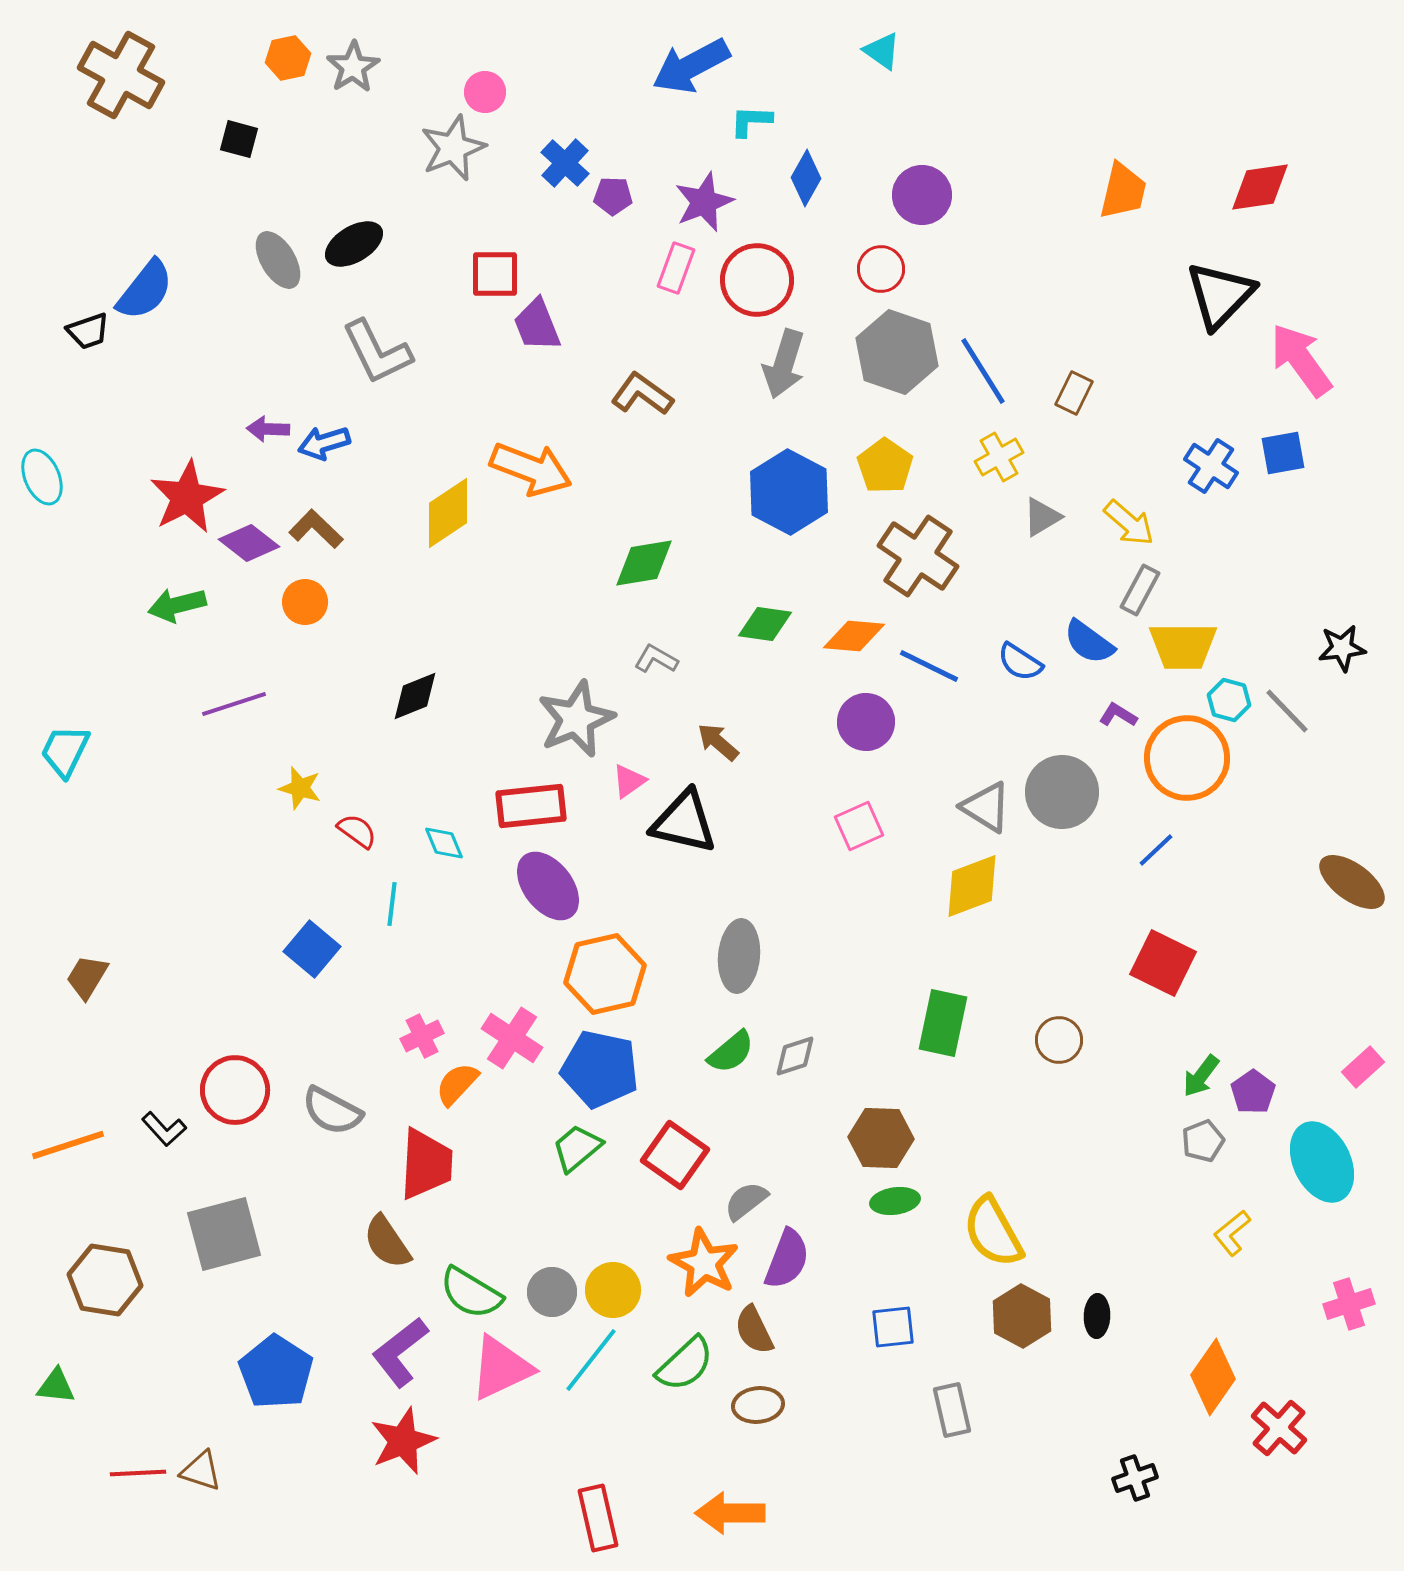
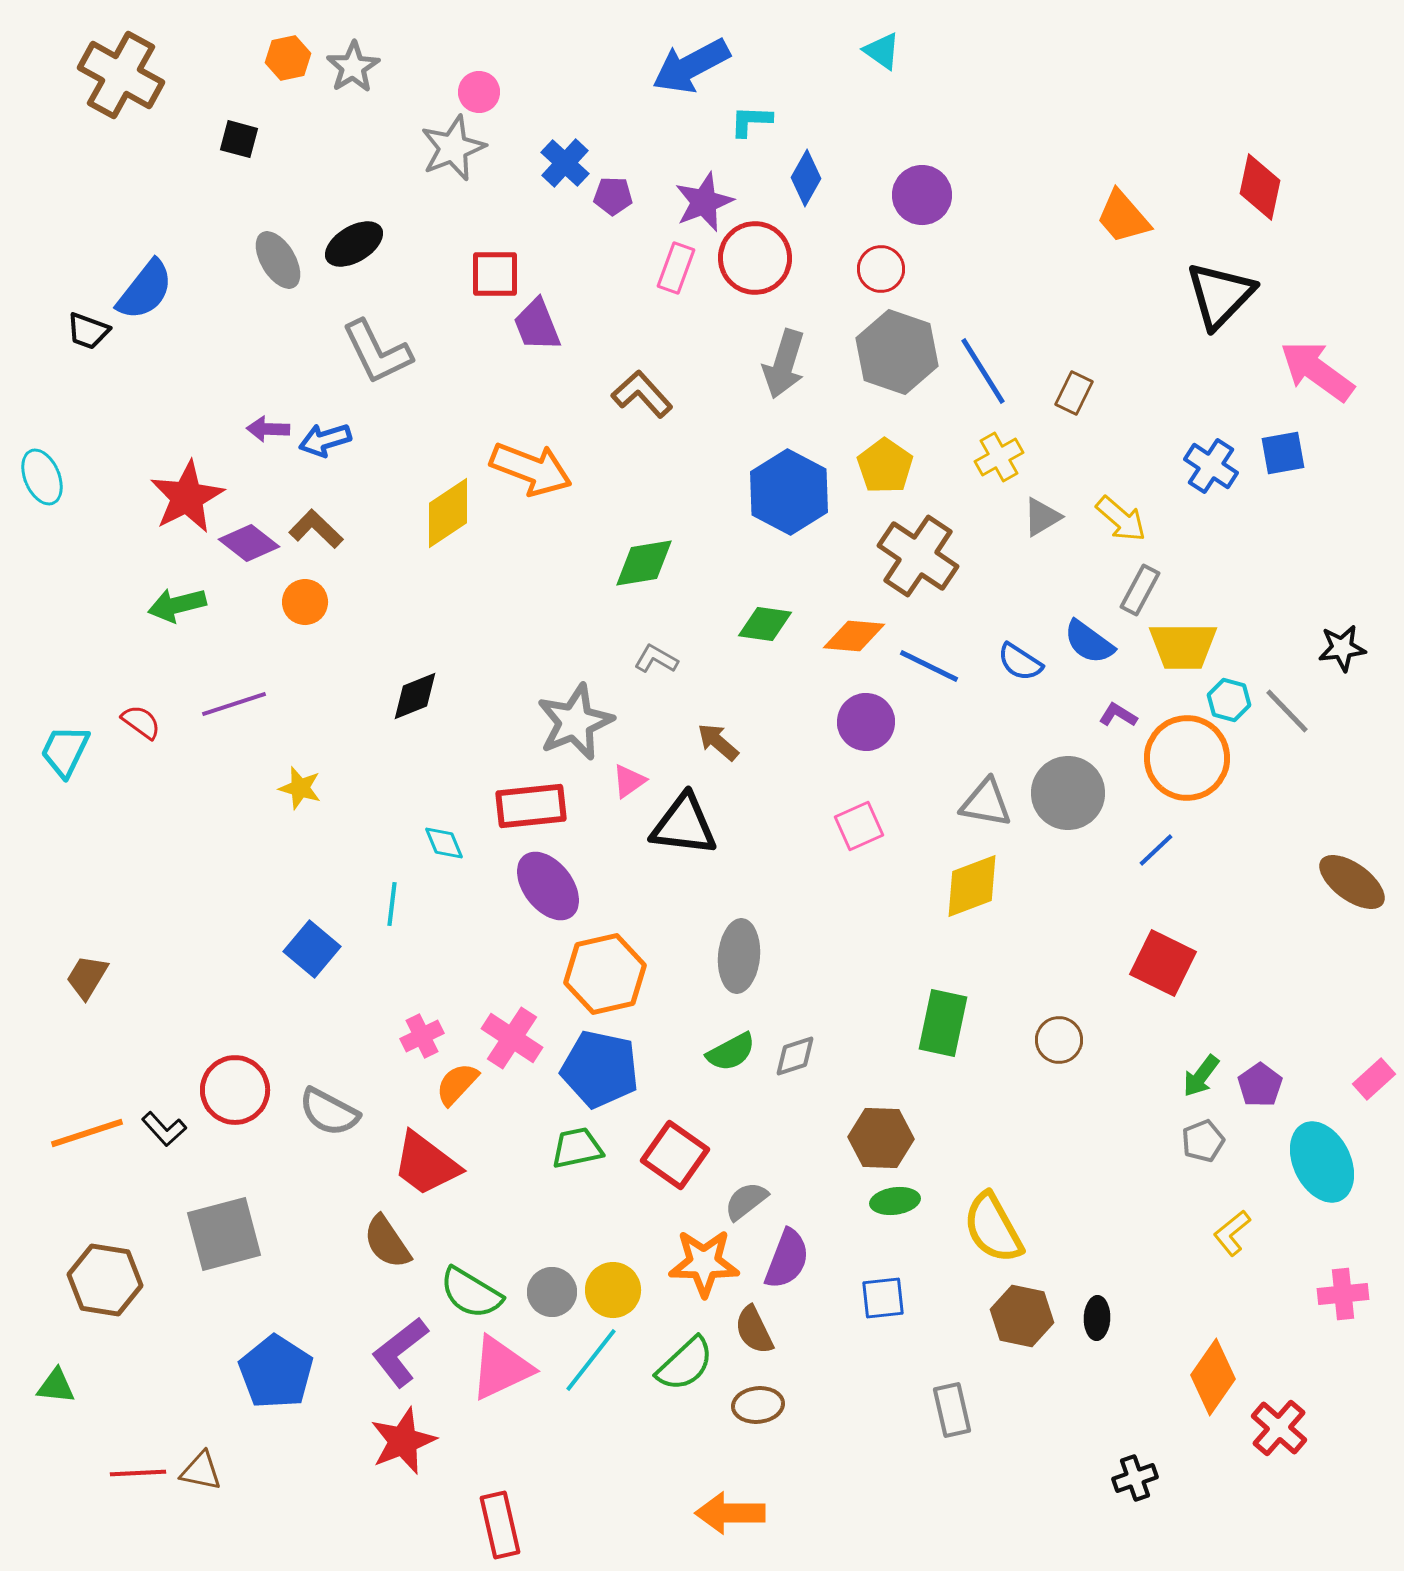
pink circle at (485, 92): moved 6 px left
red diamond at (1260, 187): rotated 70 degrees counterclockwise
orange trapezoid at (1123, 191): moved 26 px down; rotated 126 degrees clockwise
red circle at (757, 280): moved 2 px left, 22 px up
black trapezoid at (88, 331): rotated 39 degrees clockwise
pink arrow at (1301, 360): moved 16 px right, 11 px down; rotated 18 degrees counterclockwise
brown L-shape at (642, 394): rotated 12 degrees clockwise
blue arrow at (324, 443): moved 1 px right, 3 px up
yellow arrow at (1129, 523): moved 8 px left, 4 px up
gray star at (576, 719): moved 1 px left, 3 px down
gray circle at (1062, 792): moved 6 px right, 1 px down
gray triangle at (986, 807): moved 4 px up; rotated 22 degrees counterclockwise
black triangle at (684, 822): moved 3 px down; rotated 6 degrees counterclockwise
red semicircle at (357, 831): moved 216 px left, 109 px up
green semicircle at (731, 1052): rotated 12 degrees clockwise
pink rectangle at (1363, 1067): moved 11 px right, 12 px down
purple pentagon at (1253, 1092): moved 7 px right, 7 px up
gray semicircle at (332, 1111): moved 3 px left, 1 px down
orange line at (68, 1145): moved 19 px right, 12 px up
green trapezoid at (577, 1148): rotated 28 degrees clockwise
red trapezoid at (426, 1164): rotated 124 degrees clockwise
yellow semicircle at (993, 1232): moved 4 px up
orange star at (704, 1263): rotated 28 degrees counterclockwise
pink cross at (1349, 1304): moved 6 px left, 10 px up; rotated 12 degrees clockwise
brown hexagon at (1022, 1316): rotated 16 degrees counterclockwise
black ellipse at (1097, 1316): moved 2 px down
blue square at (893, 1327): moved 10 px left, 29 px up
brown triangle at (201, 1471): rotated 6 degrees counterclockwise
red rectangle at (598, 1518): moved 98 px left, 7 px down
